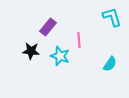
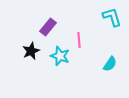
black star: rotated 30 degrees counterclockwise
